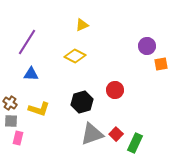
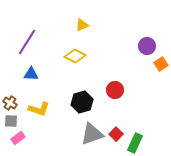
orange square: rotated 24 degrees counterclockwise
pink rectangle: rotated 40 degrees clockwise
